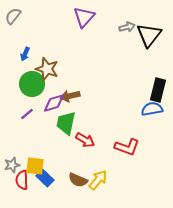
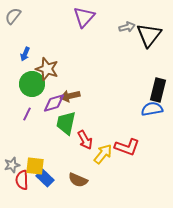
purple line: rotated 24 degrees counterclockwise
red arrow: rotated 30 degrees clockwise
yellow arrow: moved 5 px right, 26 px up
